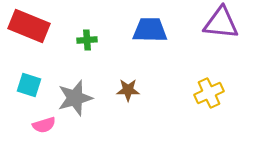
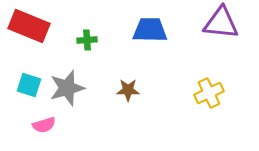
gray star: moved 8 px left, 10 px up
